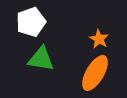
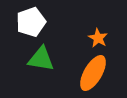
orange star: moved 1 px left, 1 px up
orange ellipse: moved 2 px left
